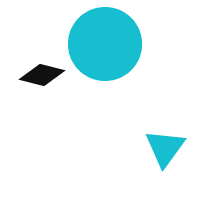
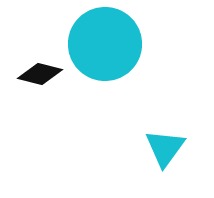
black diamond: moved 2 px left, 1 px up
